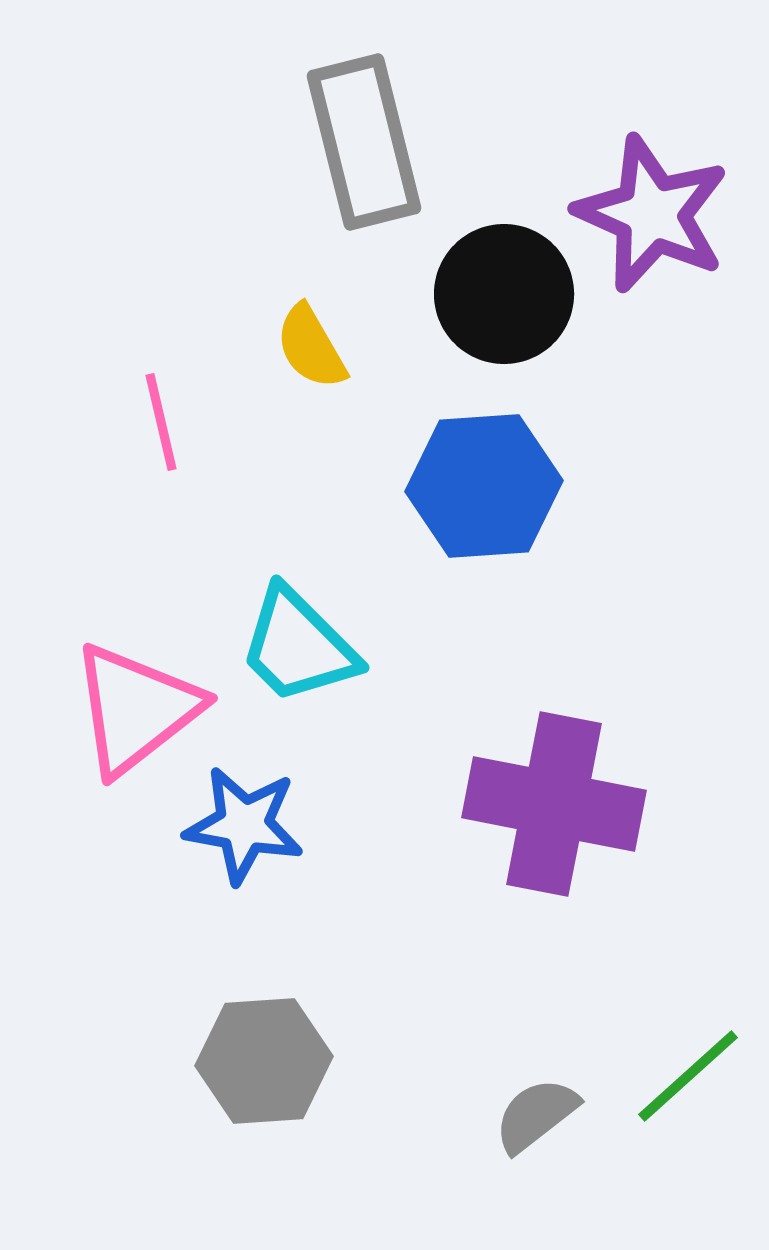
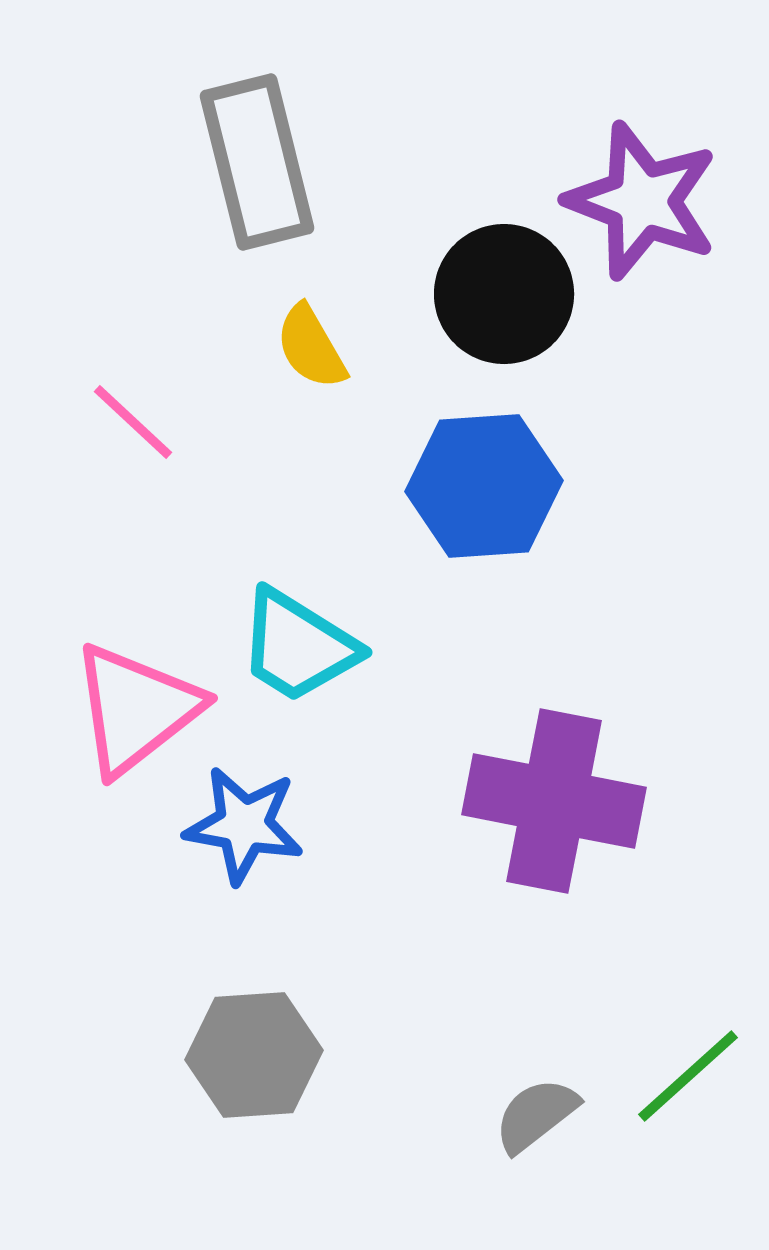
gray rectangle: moved 107 px left, 20 px down
purple star: moved 10 px left, 13 px up; rotated 3 degrees counterclockwise
pink line: moved 28 px left; rotated 34 degrees counterclockwise
cyan trapezoid: rotated 13 degrees counterclockwise
purple cross: moved 3 px up
gray hexagon: moved 10 px left, 6 px up
